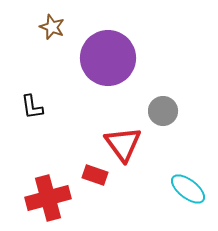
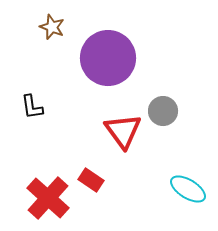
red triangle: moved 13 px up
red rectangle: moved 4 px left, 5 px down; rotated 15 degrees clockwise
cyan ellipse: rotated 6 degrees counterclockwise
red cross: rotated 33 degrees counterclockwise
